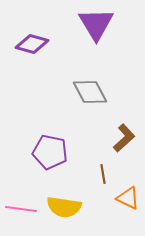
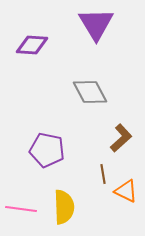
purple diamond: moved 1 px down; rotated 12 degrees counterclockwise
brown L-shape: moved 3 px left
purple pentagon: moved 3 px left, 2 px up
orange triangle: moved 2 px left, 7 px up
yellow semicircle: rotated 100 degrees counterclockwise
